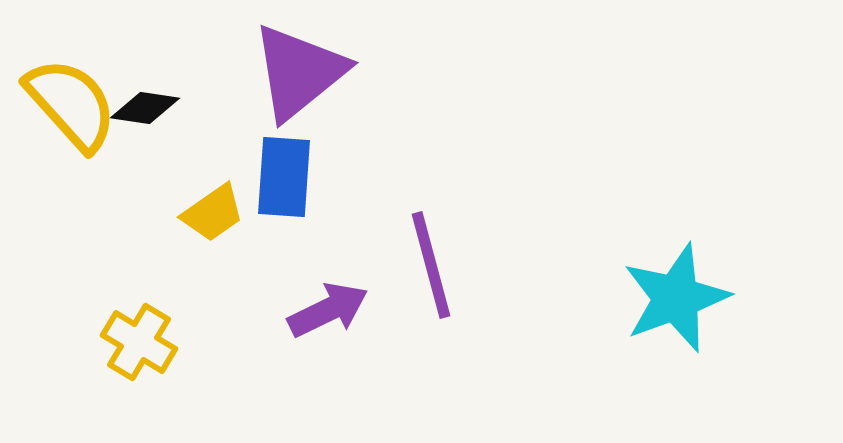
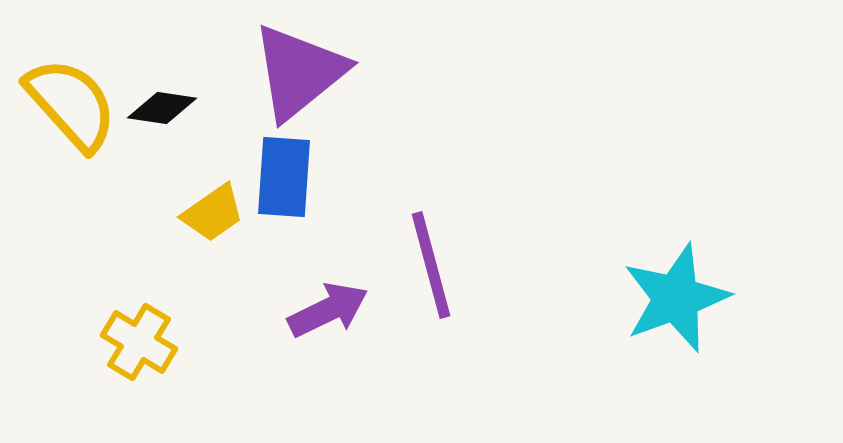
black diamond: moved 17 px right
